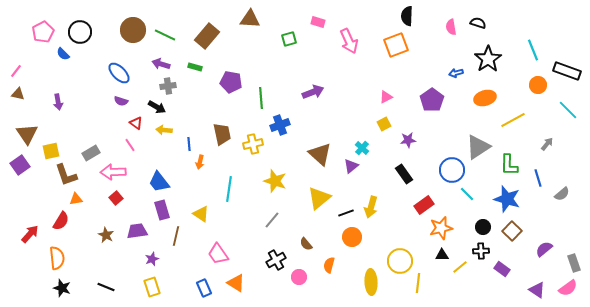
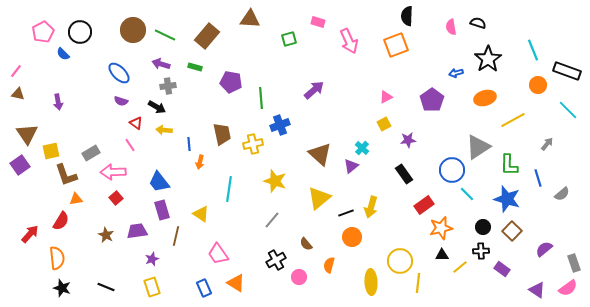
purple arrow at (313, 92): moved 1 px right, 2 px up; rotated 20 degrees counterclockwise
